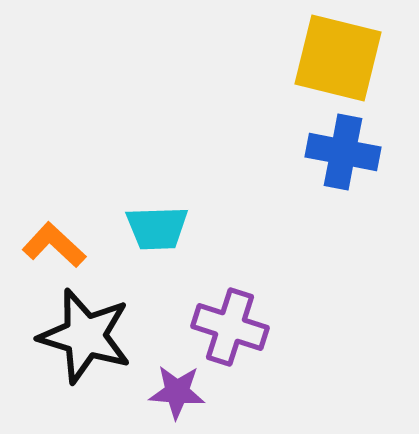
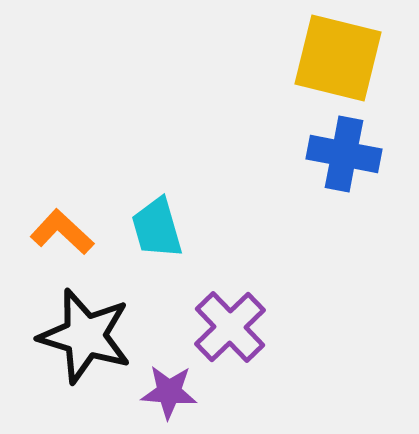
blue cross: moved 1 px right, 2 px down
cyan trapezoid: rotated 76 degrees clockwise
orange L-shape: moved 8 px right, 13 px up
purple cross: rotated 28 degrees clockwise
purple star: moved 8 px left
